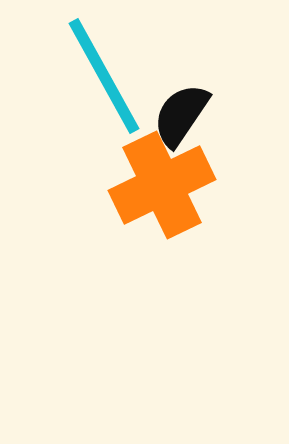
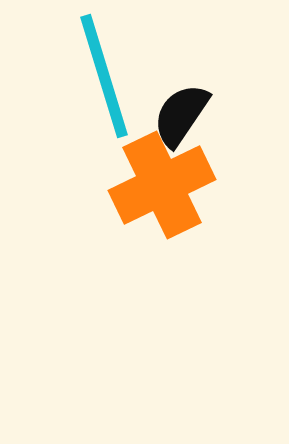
cyan line: rotated 12 degrees clockwise
